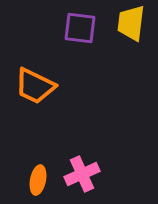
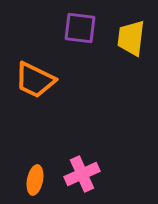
yellow trapezoid: moved 15 px down
orange trapezoid: moved 6 px up
orange ellipse: moved 3 px left
